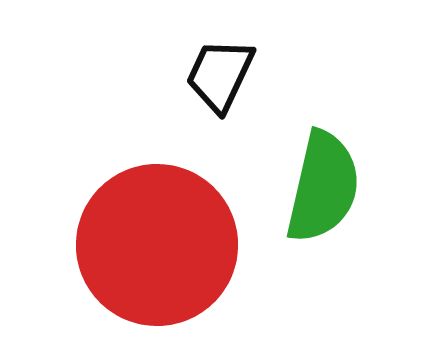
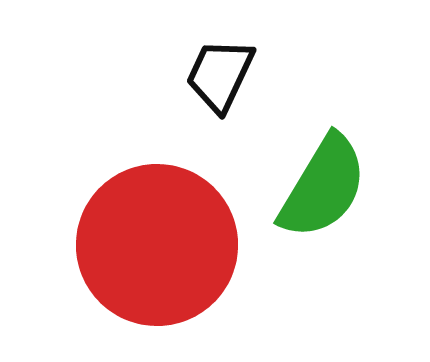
green semicircle: rotated 18 degrees clockwise
